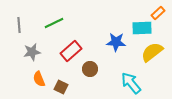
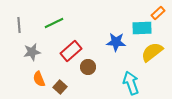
brown circle: moved 2 px left, 2 px up
cyan arrow: rotated 20 degrees clockwise
brown square: moved 1 px left; rotated 16 degrees clockwise
